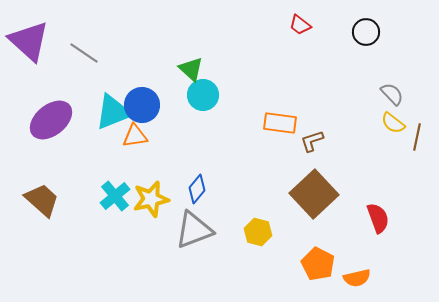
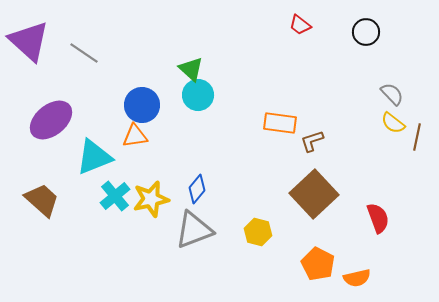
cyan circle: moved 5 px left
cyan triangle: moved 19 px left, 45 px down
